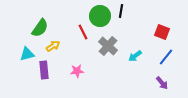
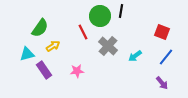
purple rectangle: rotated 30 degrees counterclockwise
